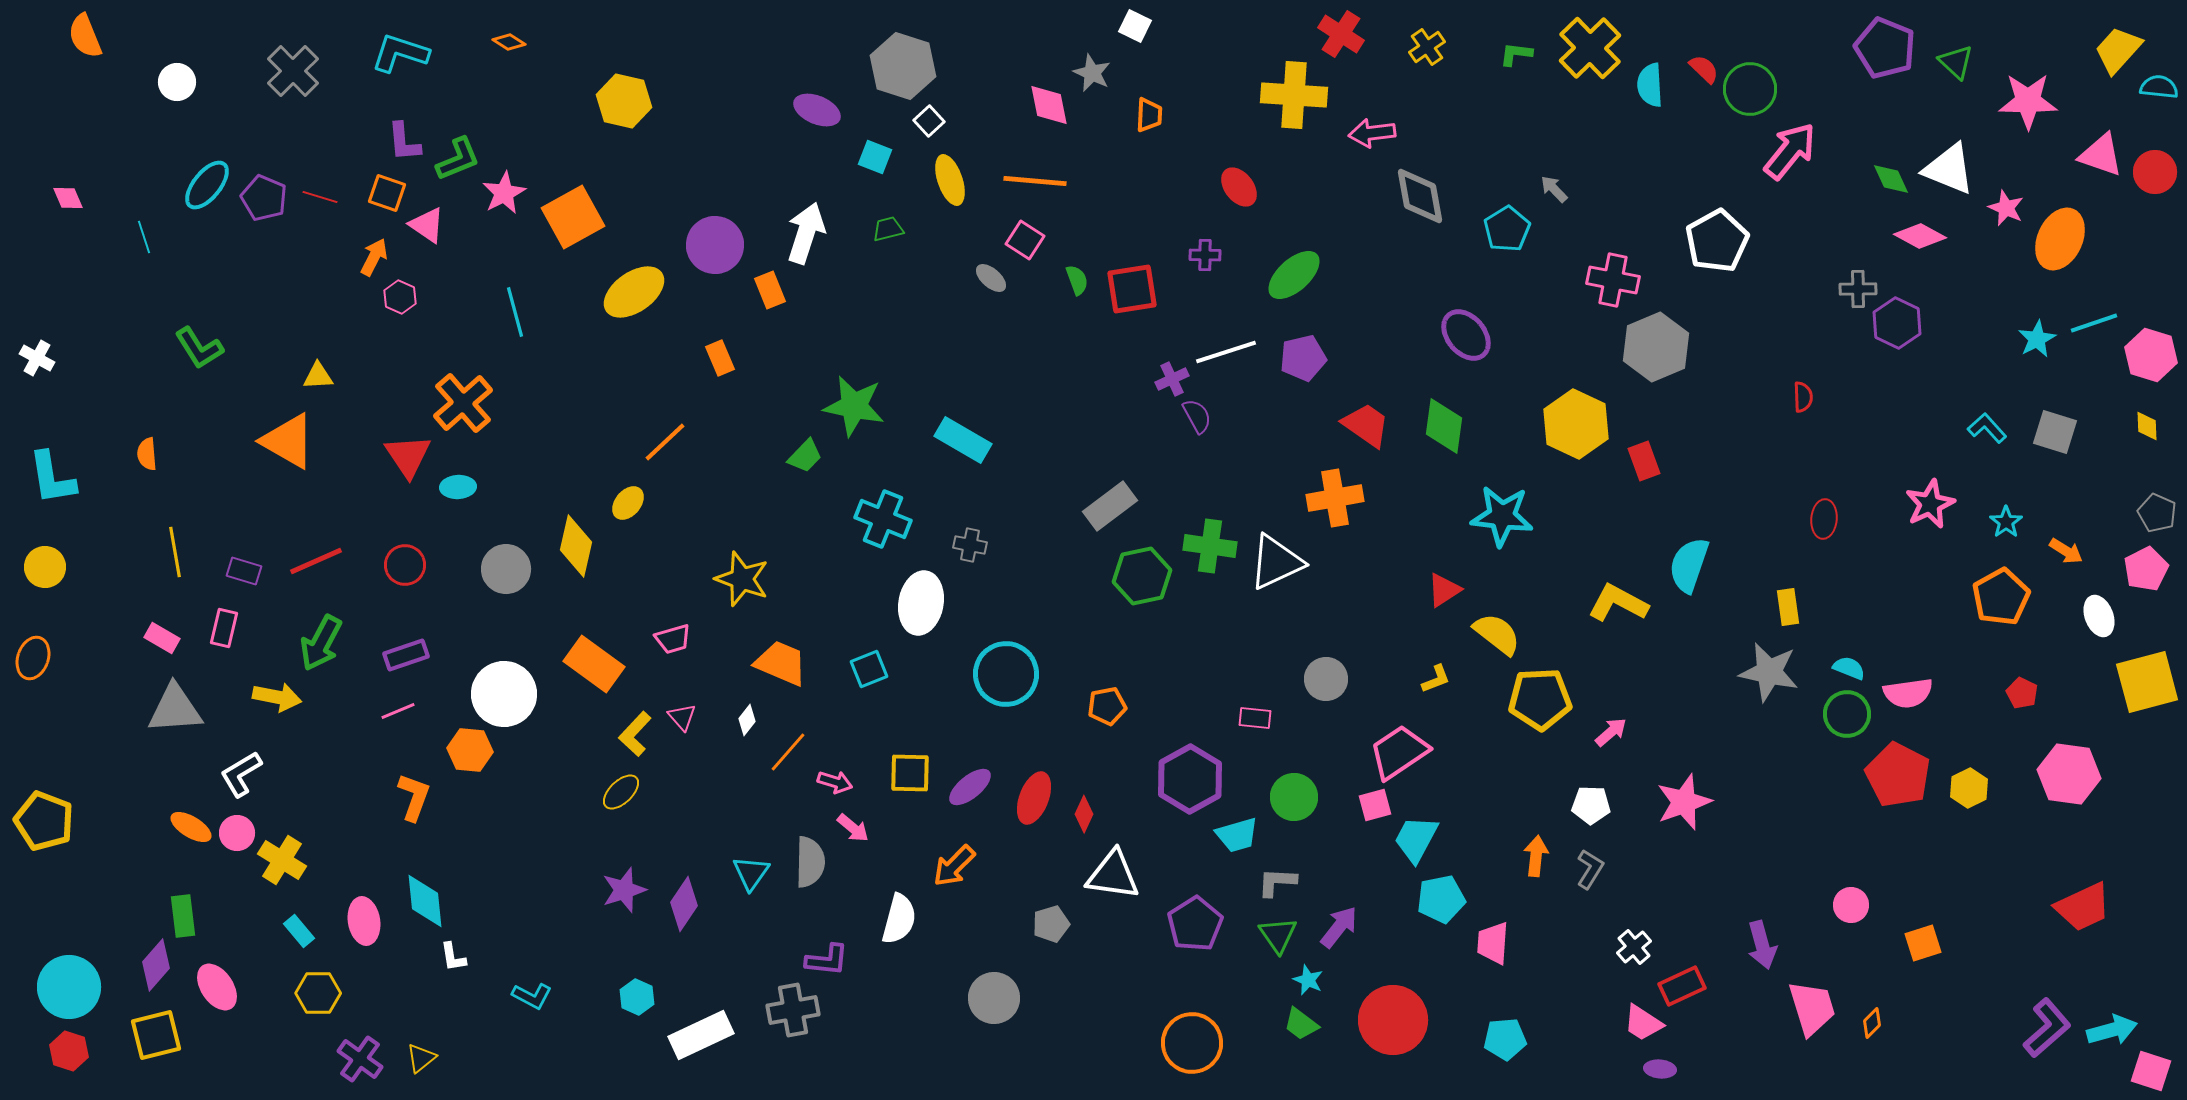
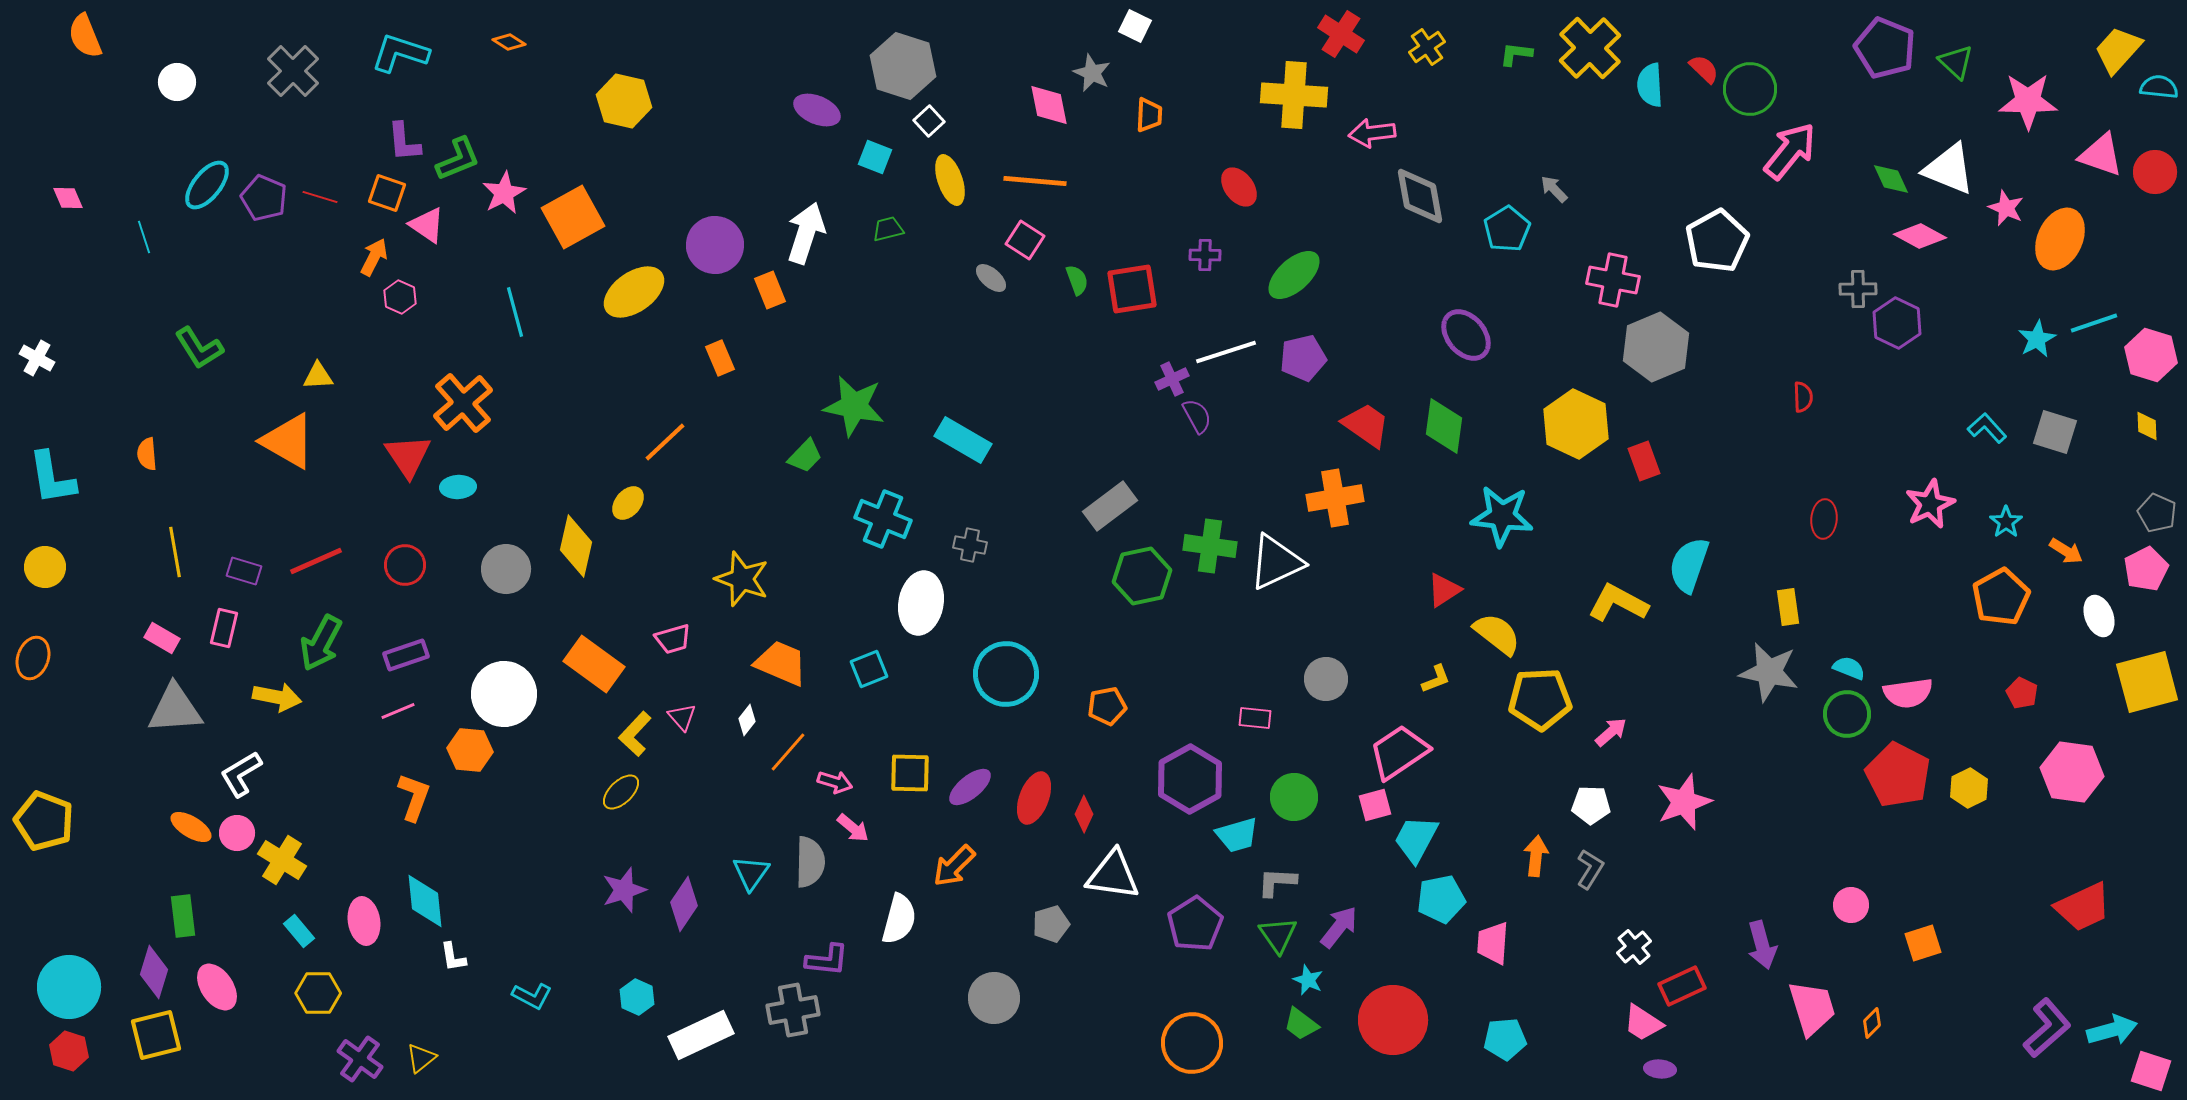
pink hexagon at (2069, 774): moved 3 px right, 2 px up
purple diamond at (156, 965): moved 2 px left, 7 px down; rotated 24 degrees counterclockwise
